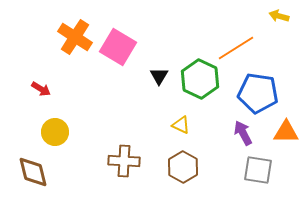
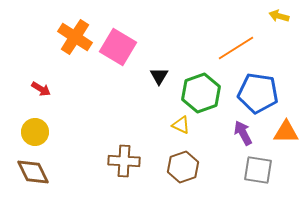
green hexagon: moved 1 px right, 14 px down; rotated 15 degrees clockwise
yellow circle: moved 20 px left
brown hexagon: rotated 12 degrees clockwise
brown diamond: rotated 12 degrees counterclockwise
